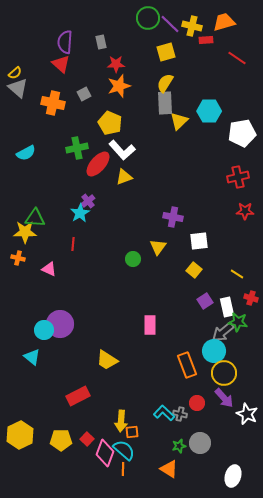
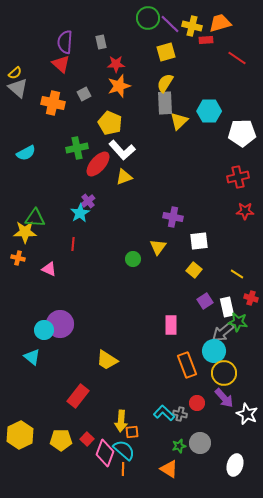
orange trapezoid at (224, 22): moved 4 px left, 1 px down
white pentagon at (242, 133): rotated 8 degrees clockwise
pink rectangle at (150, 325): moved 21 px right
red rectangle at (78, 396): rotated 25 degrees counterclockwise
white ellipse at (233, 476): moved 2 px right, 11 px up
